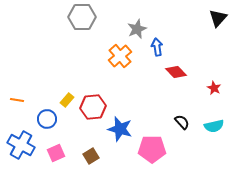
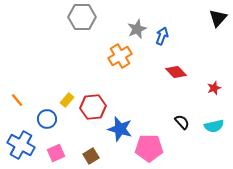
blue arrow: moved 5 px right, 11 px up; rotated 30 degrees clockwise
orange cross: rotated 10 degrees clockwise
red star: rotated 24 degrees clockwise
orange line: rotated 40 degrees clockwise
pink pentagon: moved 3 px left, 1 px up
